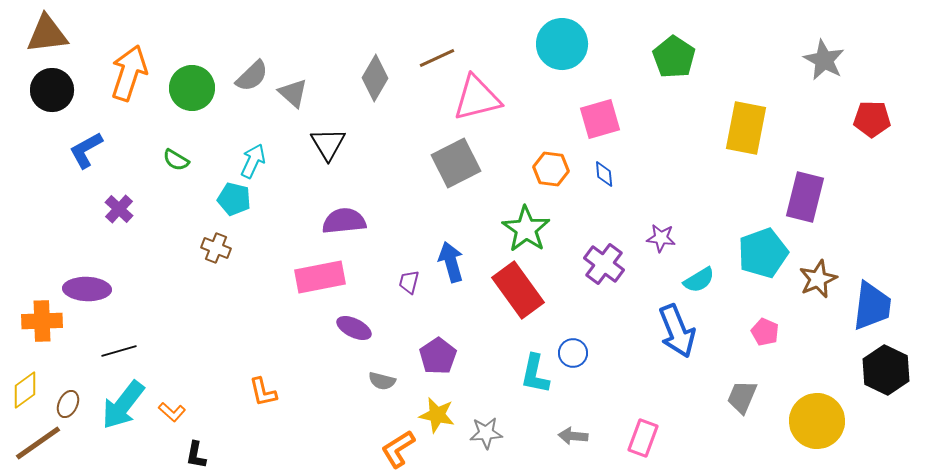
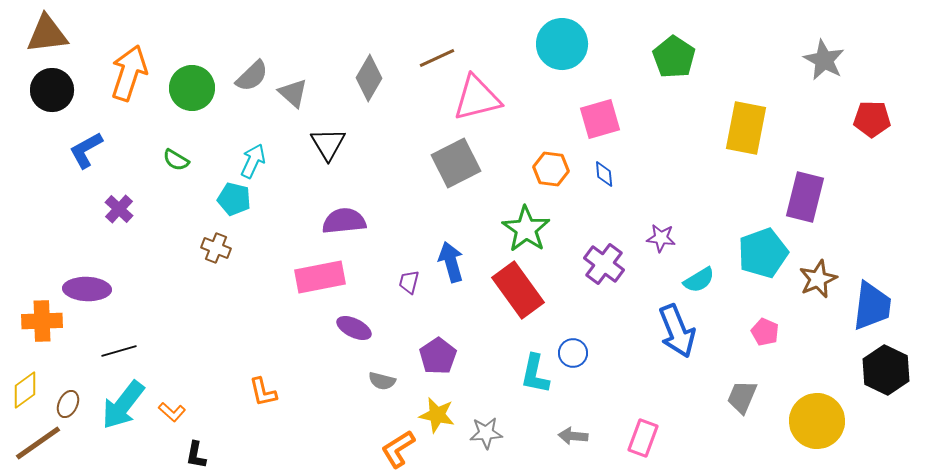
gray diamond at (375, 78): moved 6 px left
